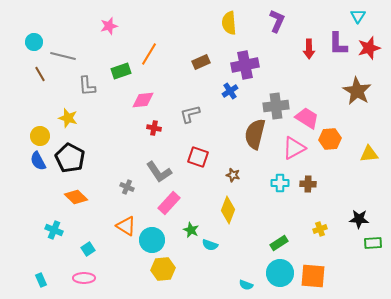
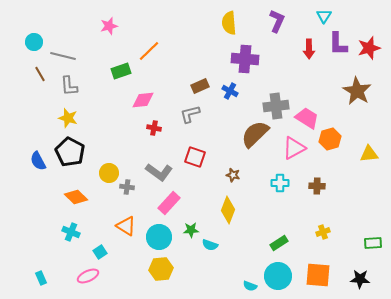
cyan triangle at (358, 16): moved 34 px left
orange line at (149, 54): moved 3 px up; rotated 15 degrees clockwise
brown rectangle at (201, 62): moved 1 px left, 24 px down
purple cross at (245, 65): moved 6 px up; rotated 16 degrees clockwise
gray L-shape at (87, 86): moved 18 px left
blue cross at (230, 91): rotated 28 degrees counterclockwise
brown semicircle at (255, 134): rotated 32 degrees clockwise
yellow circle at (40, 136): moved 69 px right, 37 px down
orange hexagon at (330, 139): rotated 10 degrees counterclockwise
red square at (198, 157): moved 3 px left
black pentagon at (70, 158): moved 6 px up
gray L-shape at (159, 172): rotated 20 degrees counterclockwise
brown cross at (308, 184): moved 9 px right, 2 px down
gray cross at (127, 187): rotated 16 degrees counterclockwise
black star at (359, 219): moved 1 px right, 60 px down
yellow cross at (320, 229): moved 3 px right, 3 px down
cyan cross at (54, 230): moved 17 px right, 2 px down
green star at (191, 230): rotated 28 degrees counterclockwise
cyan circle at (152, 240): moved 7 px right, 3 px up
cyan square at (88, 249): moved 12 px right, 3 px down
yellow hexagon at (163, 269): moved 2 px left
cyan circle at (280, 273): moved 2 px left, 3 px down
orange square at (313, 276): moved 5 px right, 1 px up
pink ellipse at (84, 278): moved 4 px right, 2 px up; rotated 25 degrees counterclockwise
cyan rectangle at (41, 280): moved 2 px up
cyan semicircle at (246, 285): moved 4 px right, 1 px down
